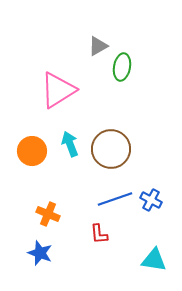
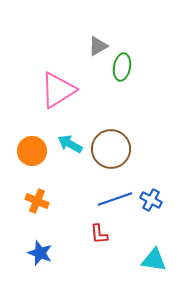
cyan arrow: rotated 40 degrees counterclockwise
orange cross: moved 11 px left, 13 px up
